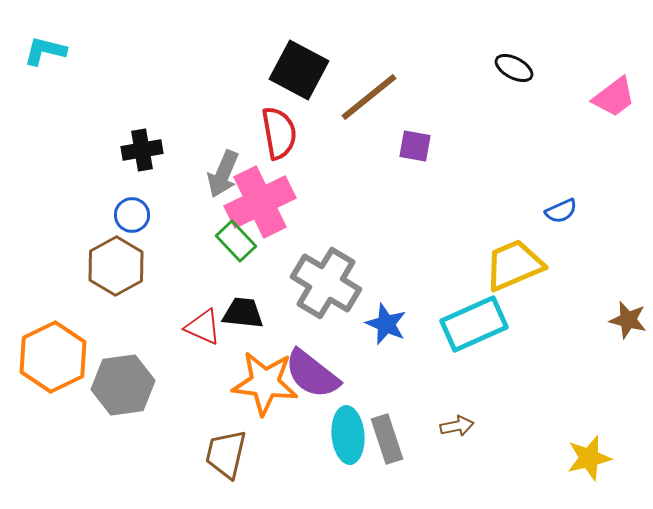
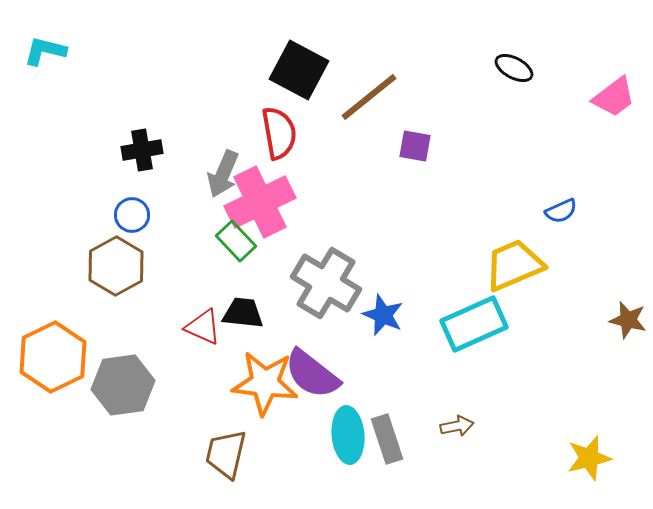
blue star: moved 3 px left, 9 px up
